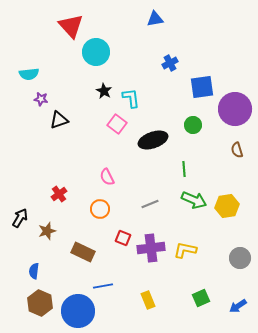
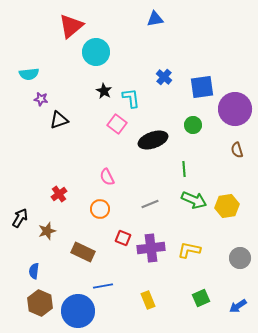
red triangle: rotated 32 degrees clockwise
blue cross: moved 6 px left, 14 px down; rotated 21 degrees counterclockwise
yellow L-shape: moved 4 px right
